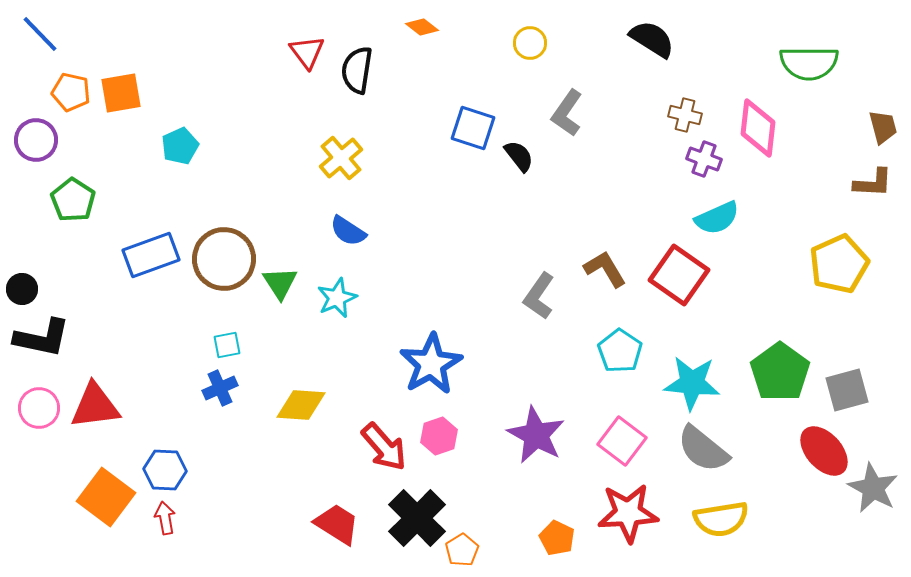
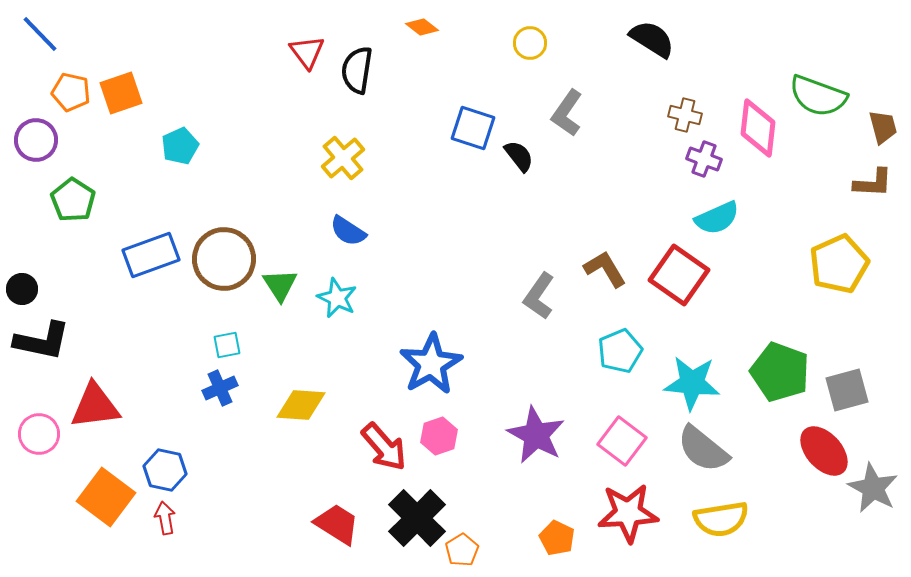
green semicircle at (809, 63): moved 9 px right, 33 px down; rotated 20 degrees clockwise
orange square at (121, 93): rotated 9 degrees counterclockwise
yellow cross at (341, 158): moved 2 px right
green triangle at (280, 283): moved 2 px down
cyan star at (337, 298): rotated 24 degrees counterclockwise
black L-shape at (42, 338): moved 3 px down
cyan pentagon at (620, 351): rotated 15 degrees clockwise
green pentagon at (780, 372): rotated 16 degrees counterclockwise
pink circle at (39, 408): moved 26 px down
blue hexagon at (165, 470): rotated 9 degrees clockwise
